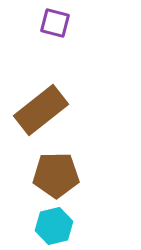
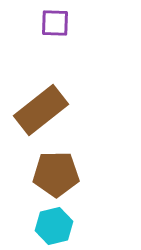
purple square: rotated 12 degrees counterclockwise
brown pentagon: moved 1 px up
